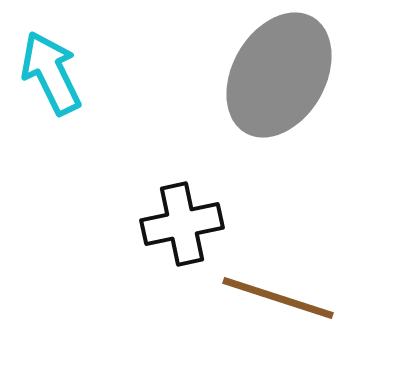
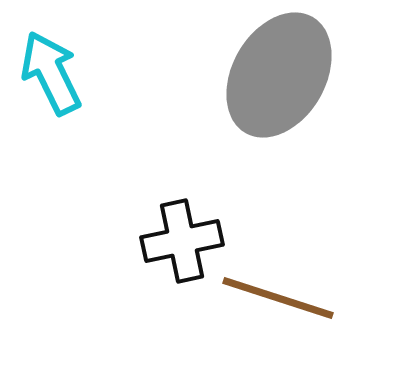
black cross: moved 17 px down
